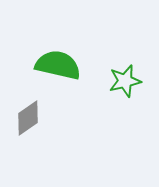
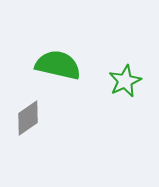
green star: rotated 12 degrees counterclockwise
